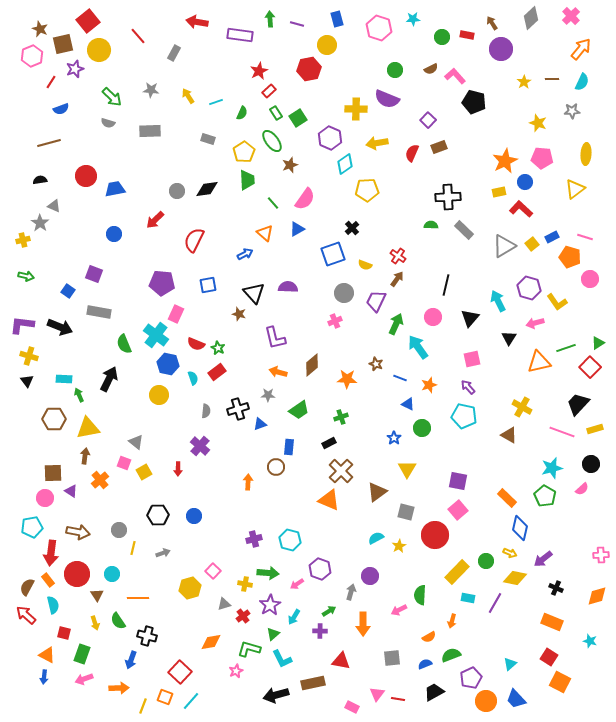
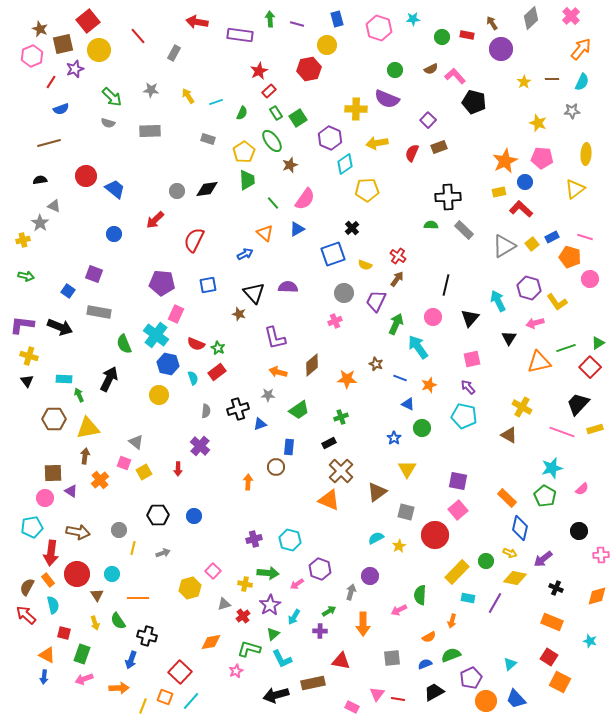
blue trapezoid at (115, 189): rotated 50 degrees clockwise
black circle at (591, 464): moved 12 px left, 67 px down
